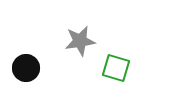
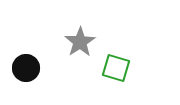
gray star: moved 1 px down; rotated 24 degrees counterclockwise
